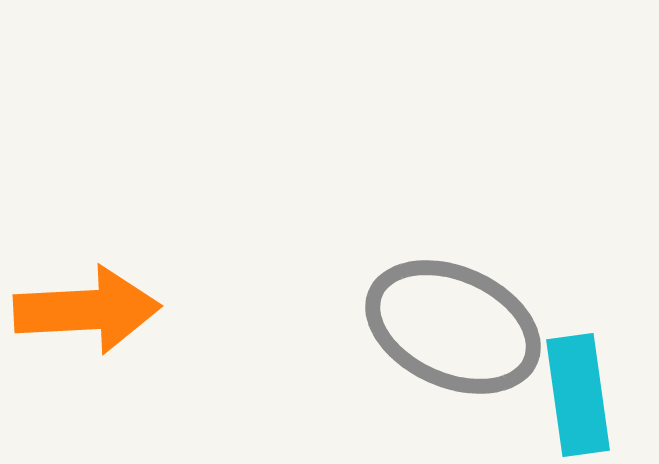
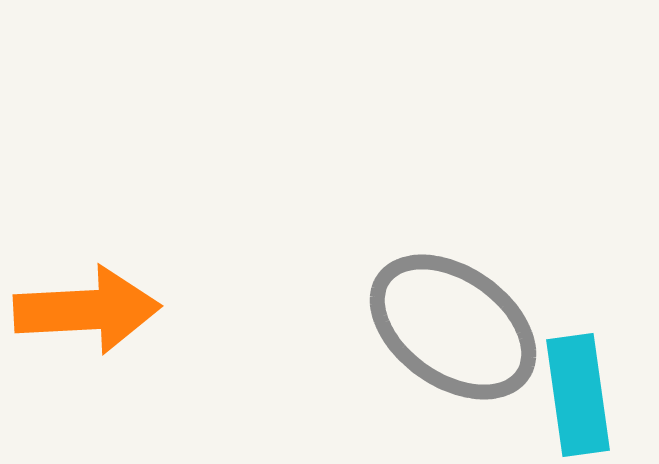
gray ellipse: rotated 11 degrees clockwise
